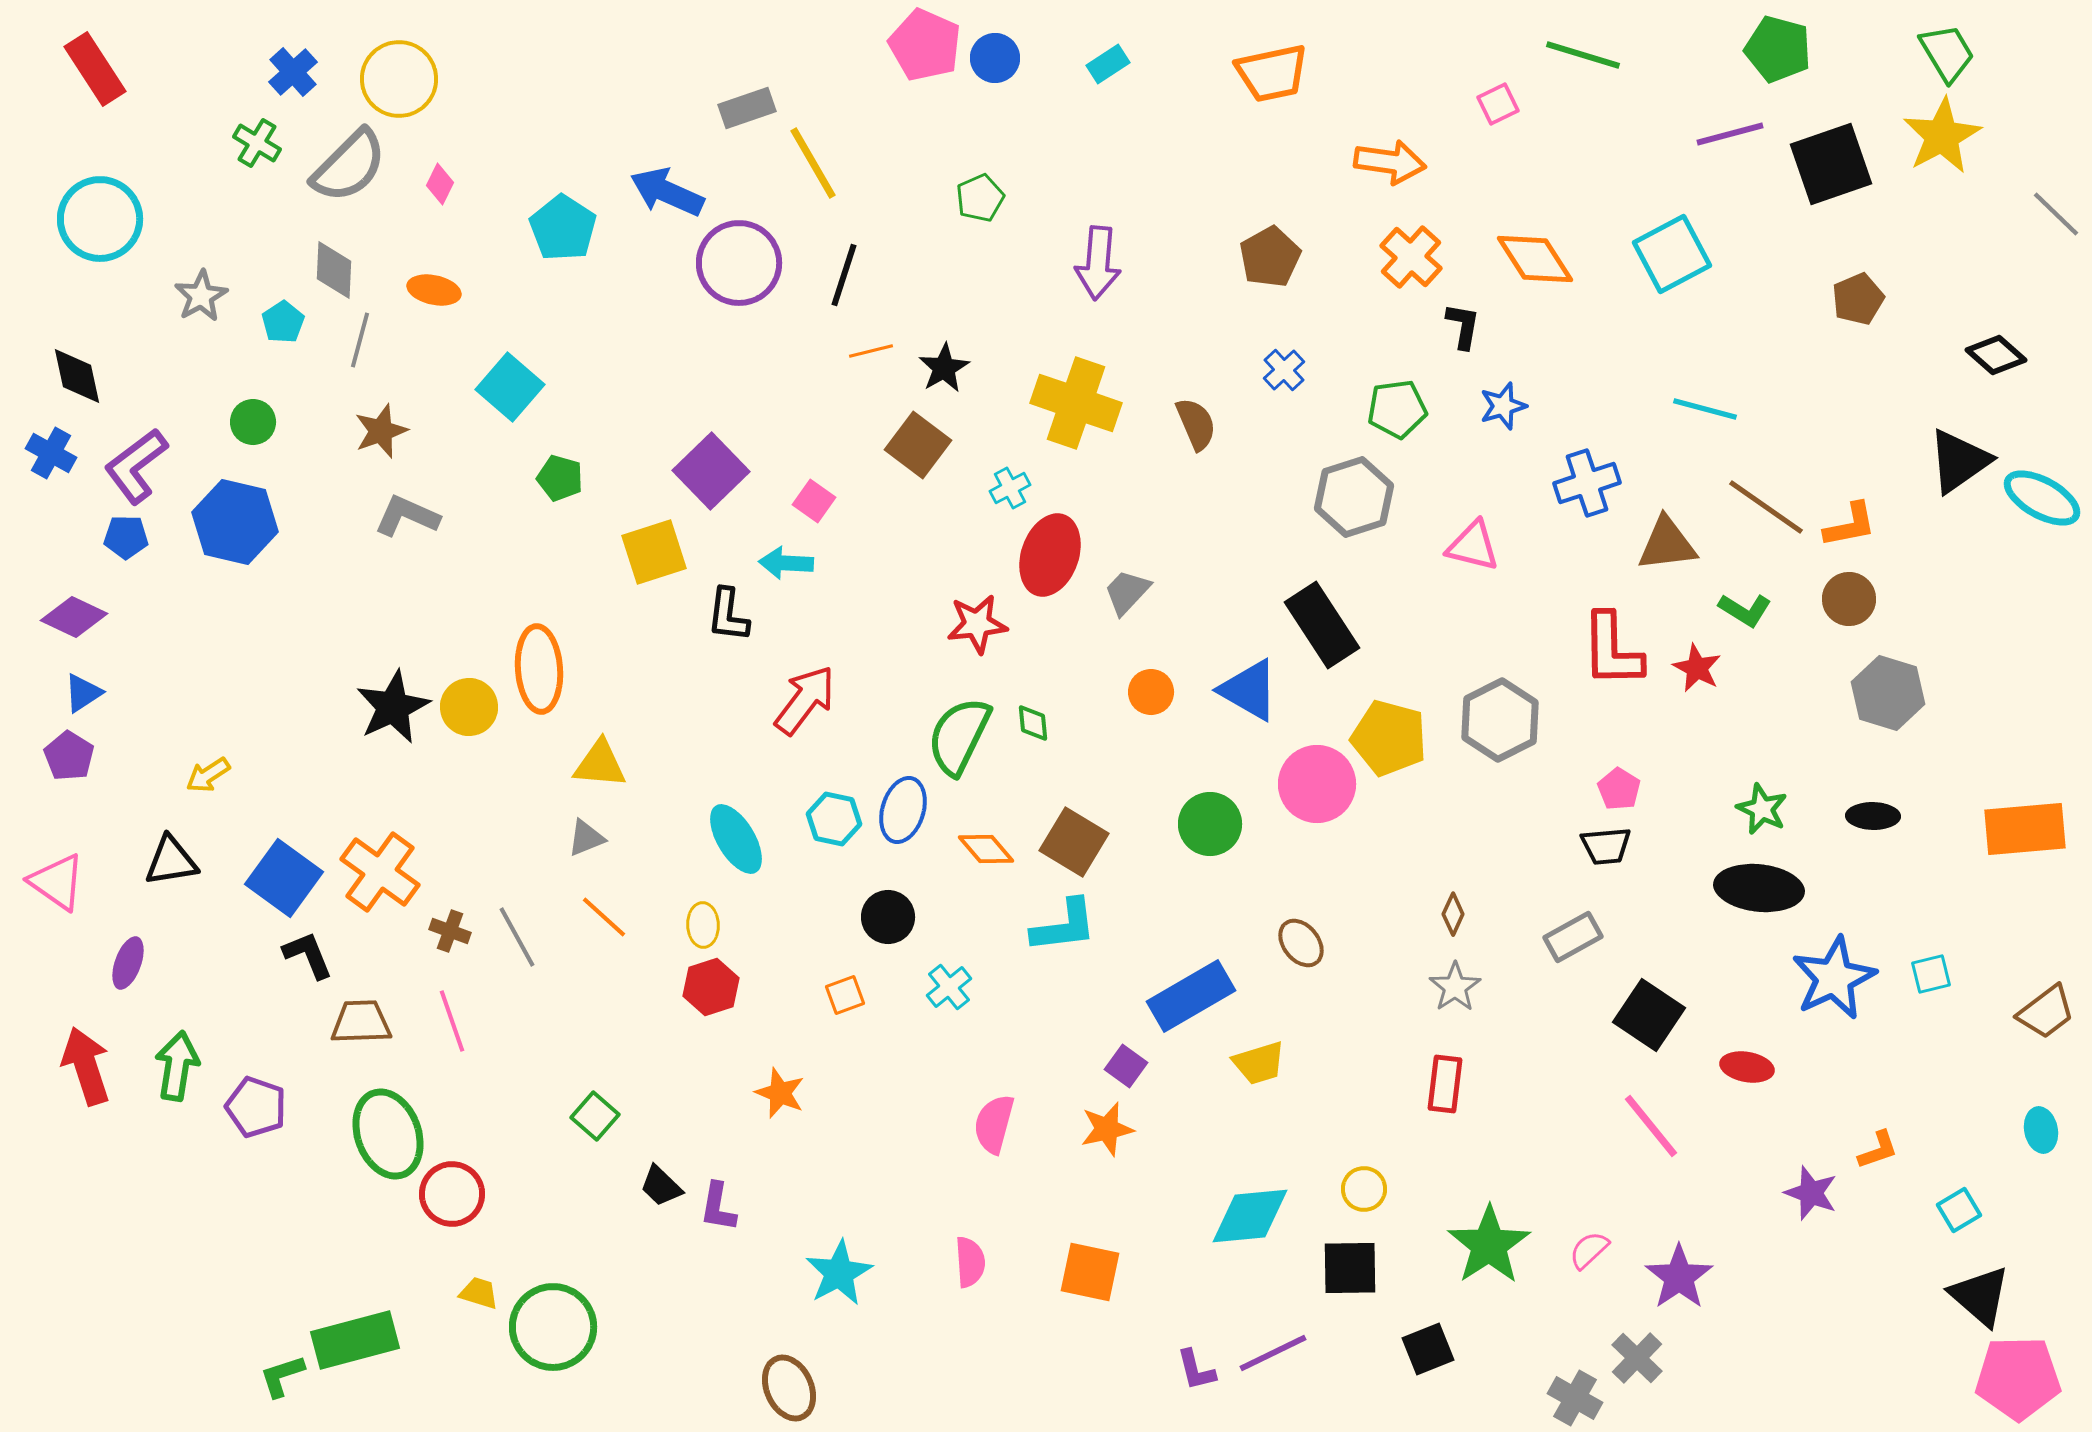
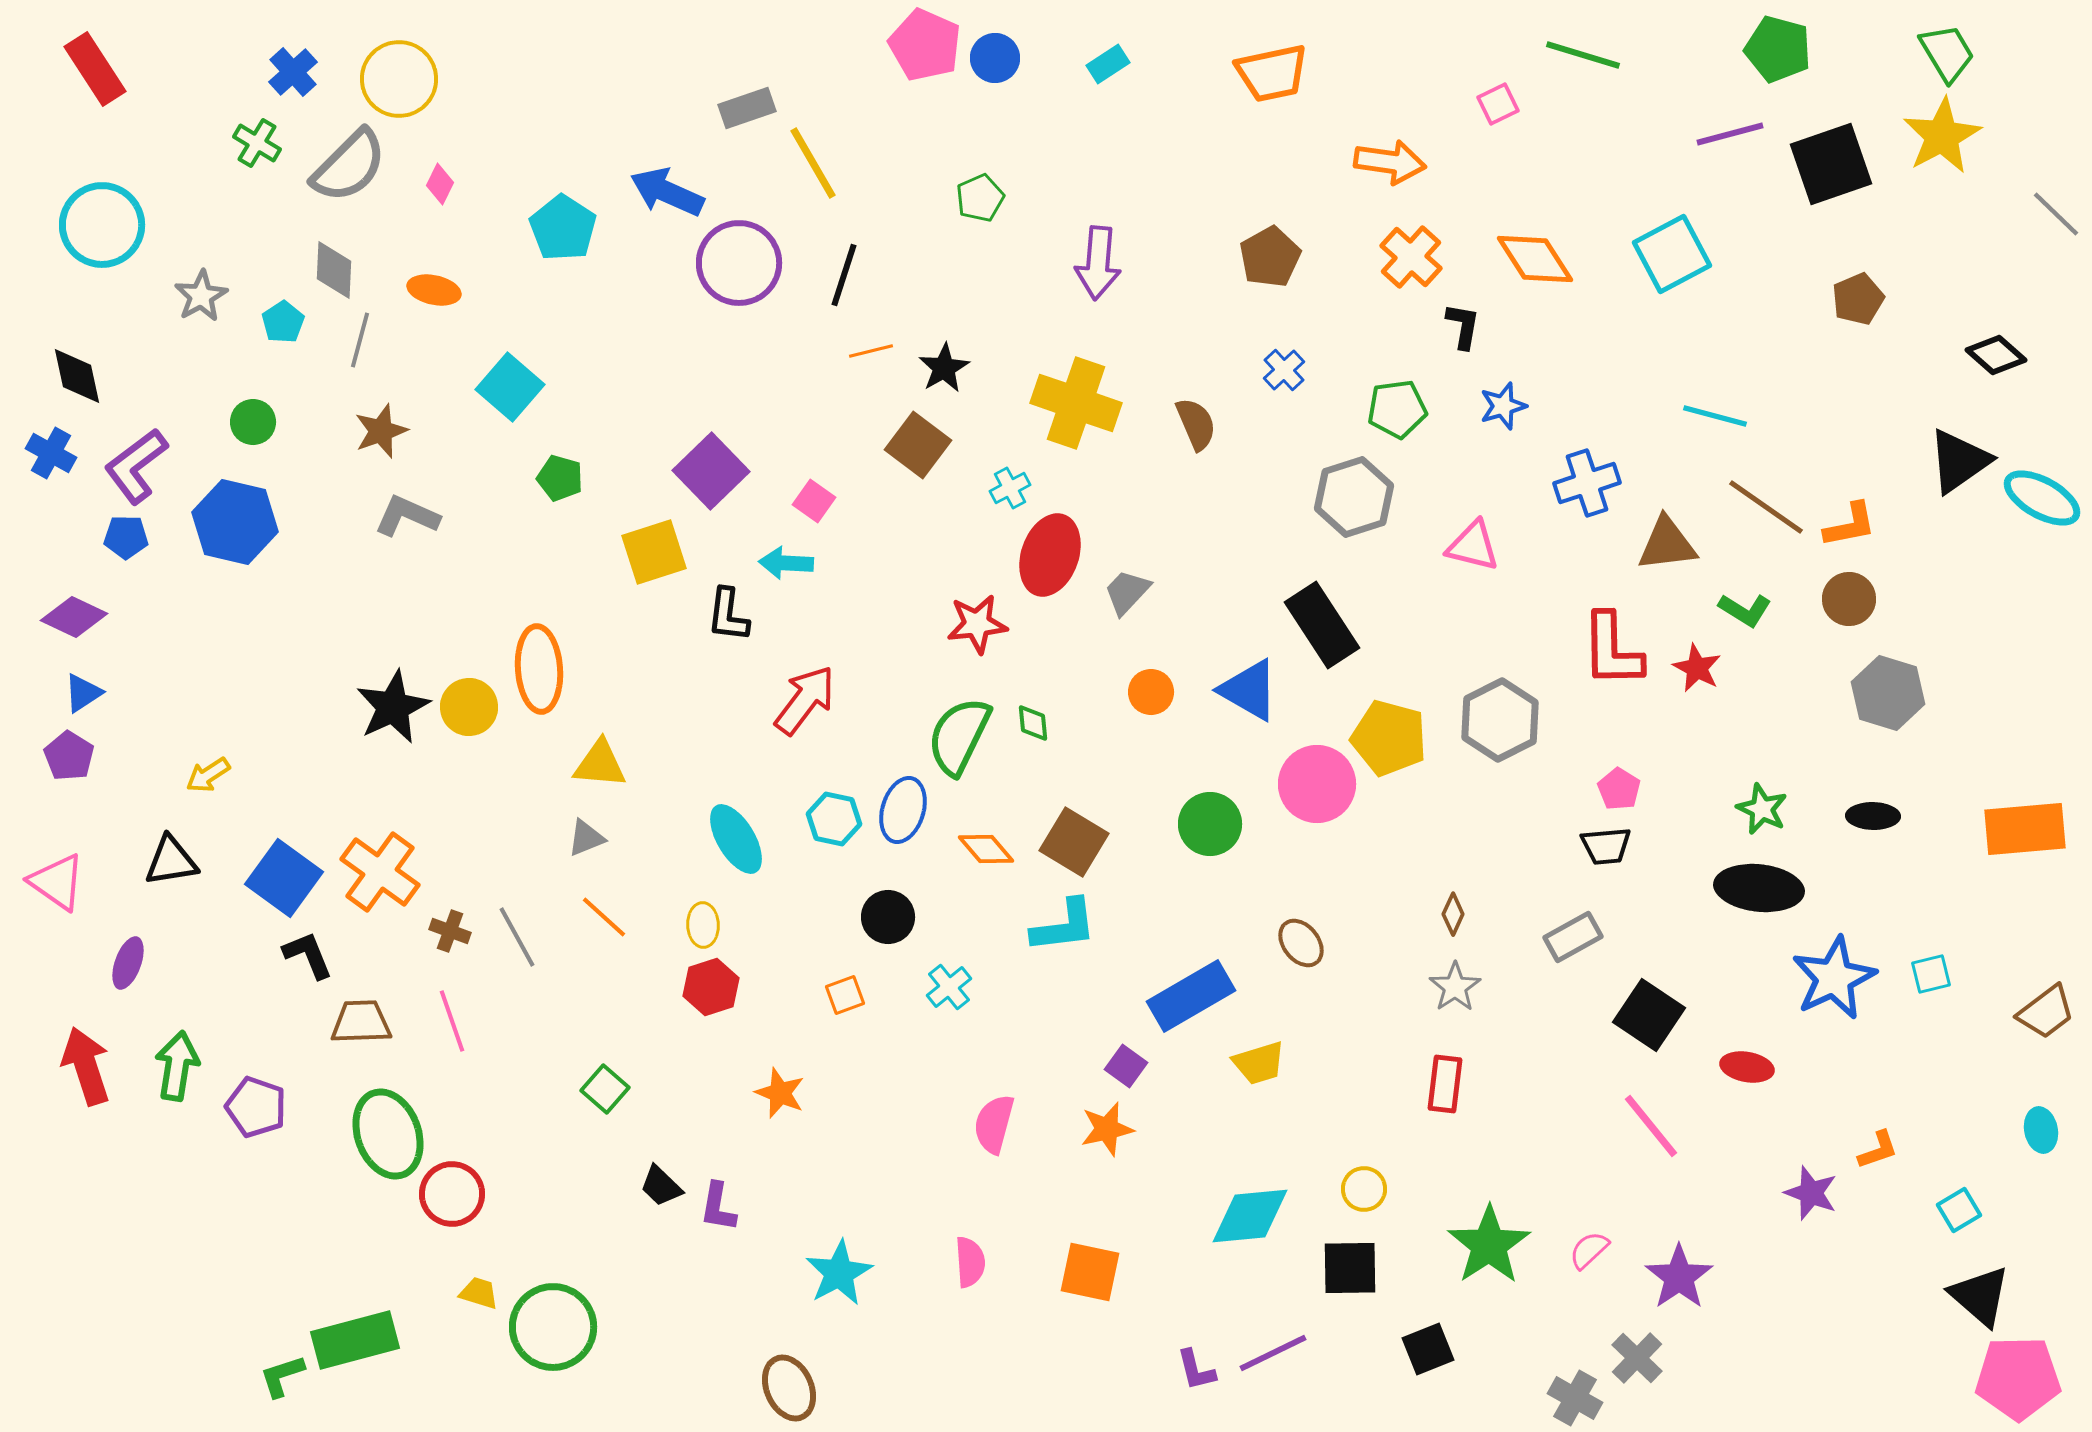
cyan circle at (100, 219): moved 2 px right, 6 px down
cyan line at (1705, 409): moved 10 px right, 7 px down
green square at (595, 1116): moved 10 px right, 27 px up
